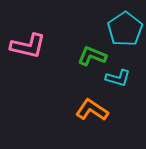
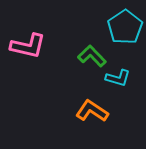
cyan pentagon: moved 2 px up
green L-shape: rotated 24 degrees clockwise
orange L-shape: moved 1 px down
